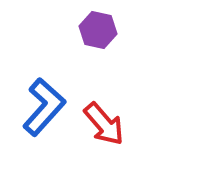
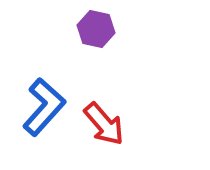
purple hexagon: moved 2 px left, 1 px up
